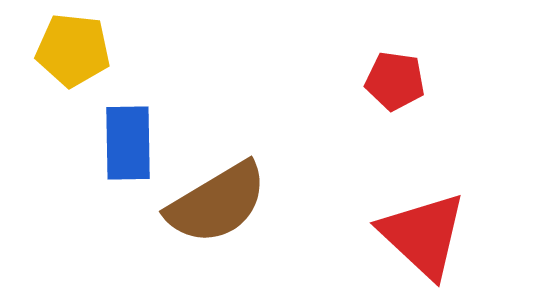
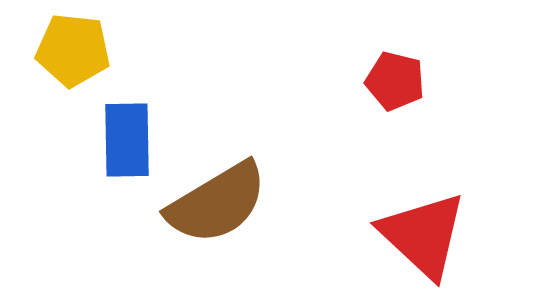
red pentagon: rotated 6 degrees clockwise
blue rectangle: moved 1 px left, 3 px up
